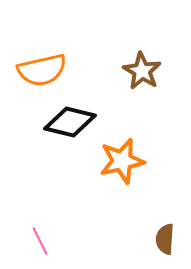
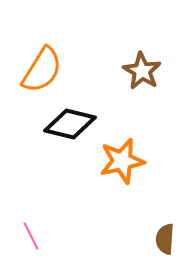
orange semicircle: rotated 45 degrees counterclockwise
black diamond: moved 2 px down
pink line: moved 9 px left, 5 px up
